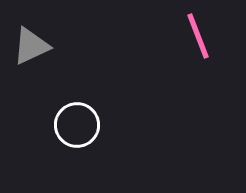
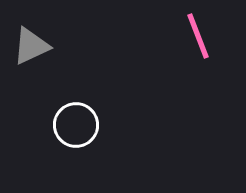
white circle: moved 1 px left
